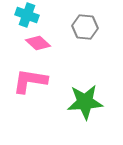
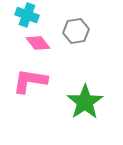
gray hexagon: moved 9 px left, 4 px down; rotated 15 degrees counterclockwise
pink diamond: rotated 10 degrees clockwise
green star: rotated 30 degrees counterclockwise
